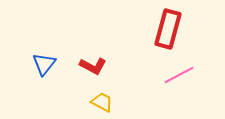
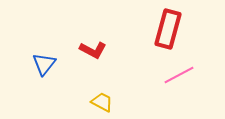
red L-shape: moved 16 px up
